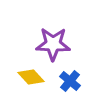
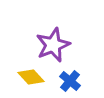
purple star: moved 1 px down; rotated 24 degrees counterclockwise
